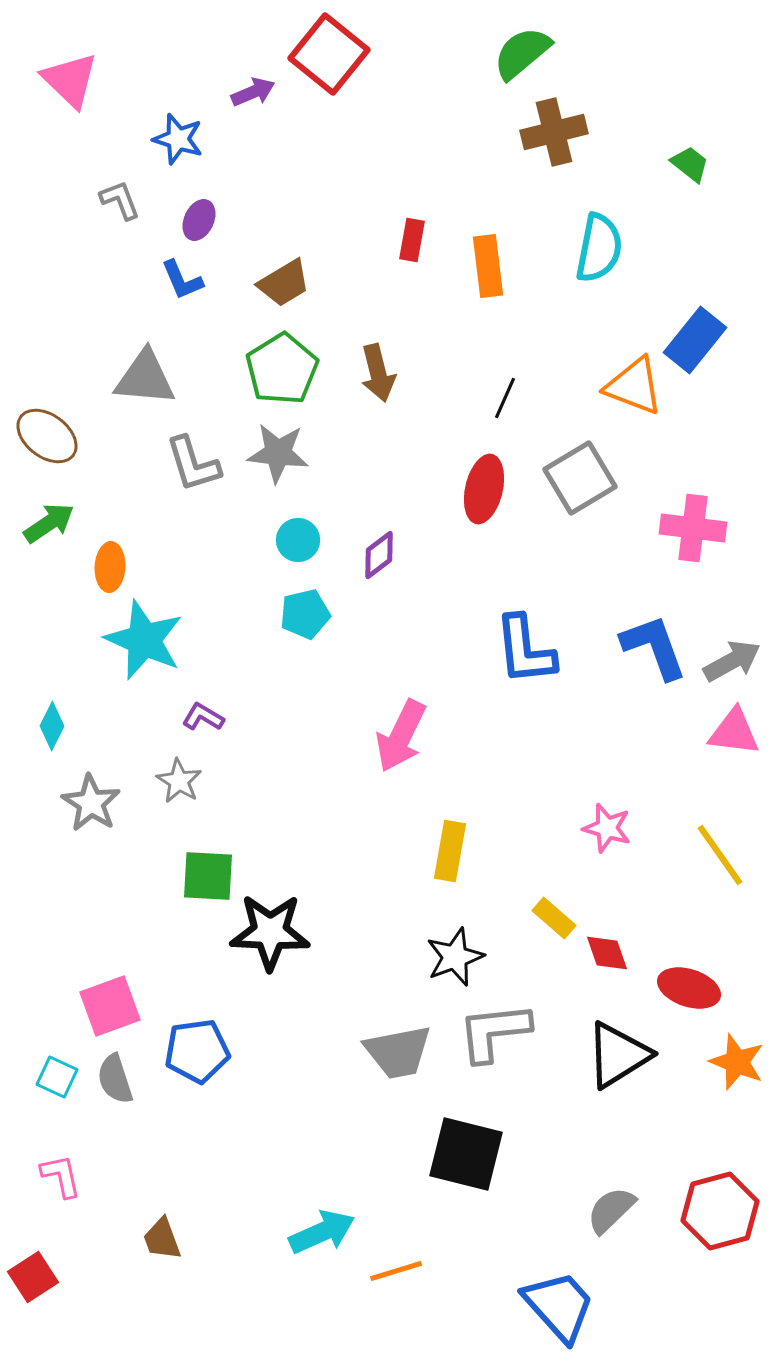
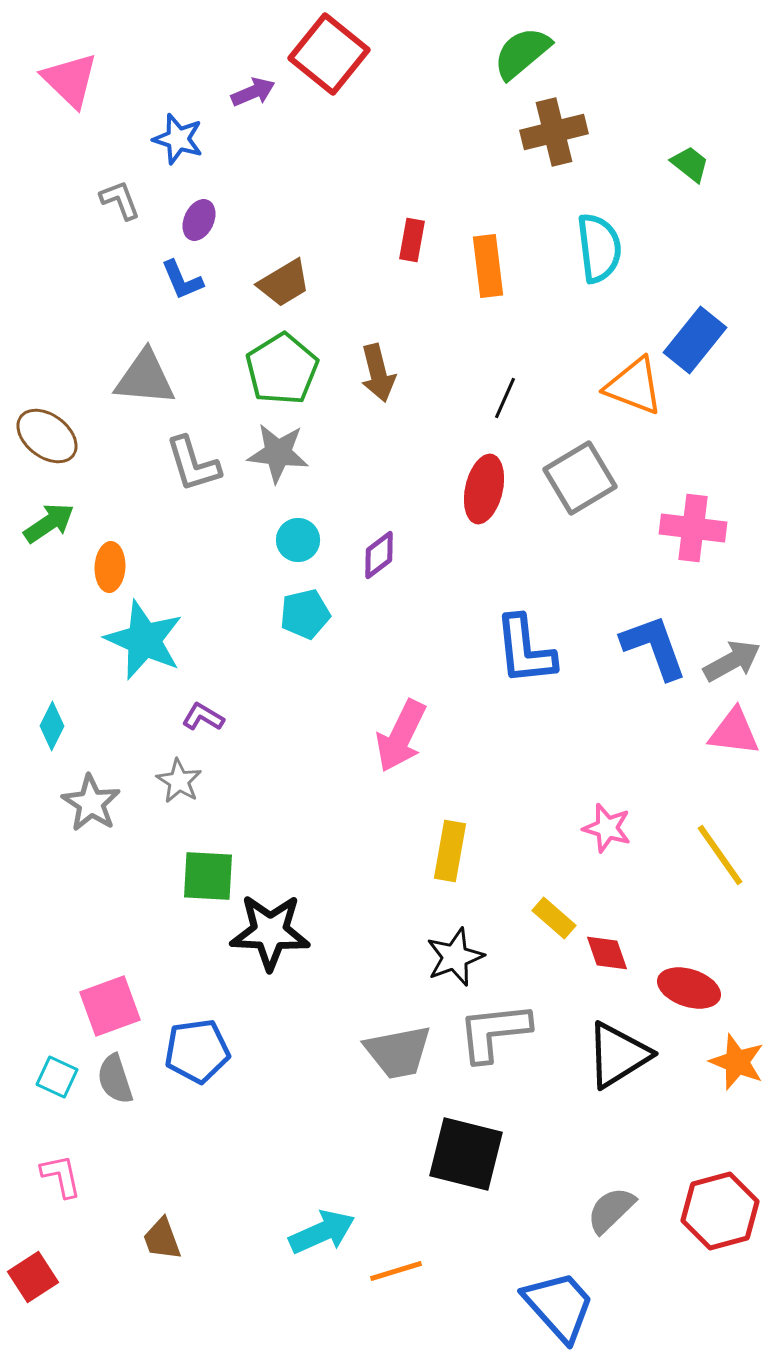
cyan semicircle at (599, 248): rotated 18 degrees counterclockwise
